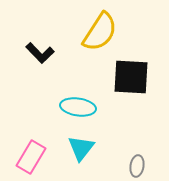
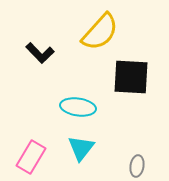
yellow semicircle: rotated 9 degrees clockwise
